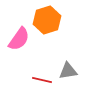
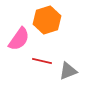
gray triangle: rotated 12 degrees counterclockwise
red line: moved 19 px up
